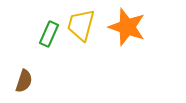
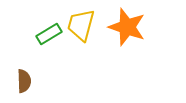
green rectangle: rotated 35 degrees clockwise
brown semicircle: rotated 20 degrees counterclockwise
